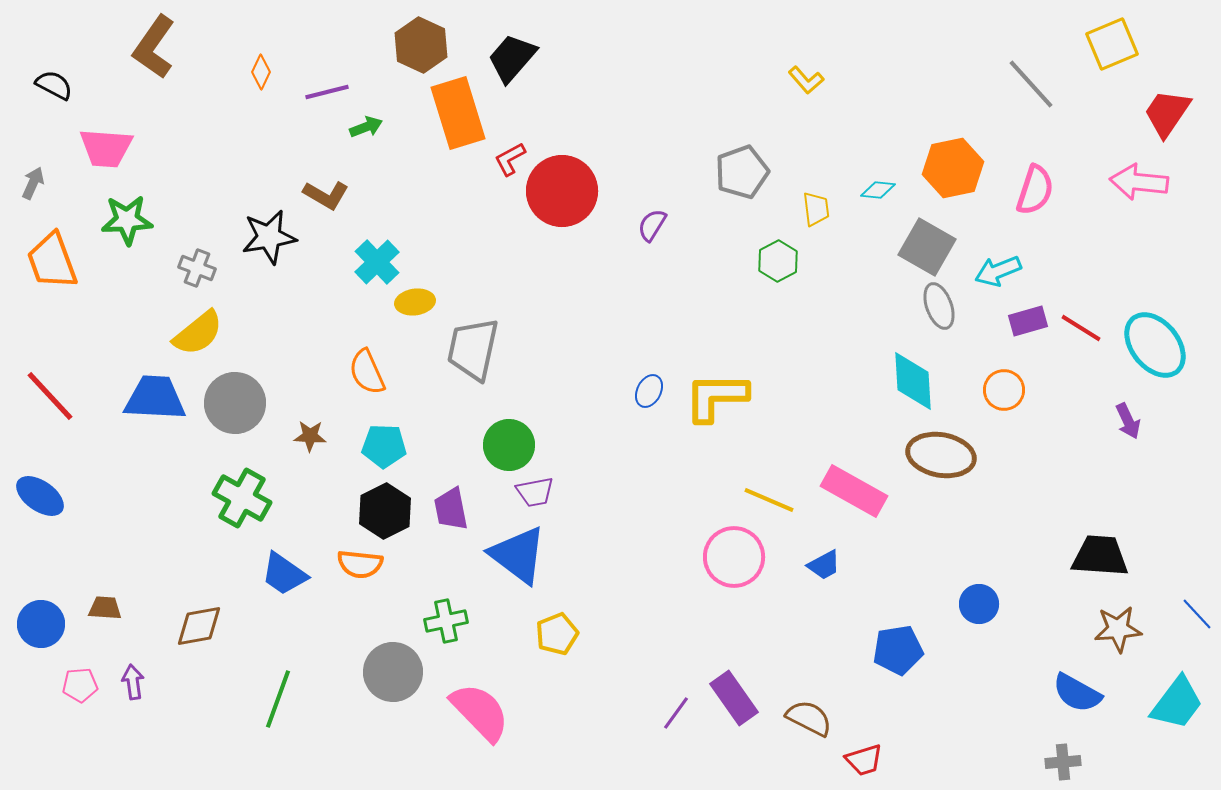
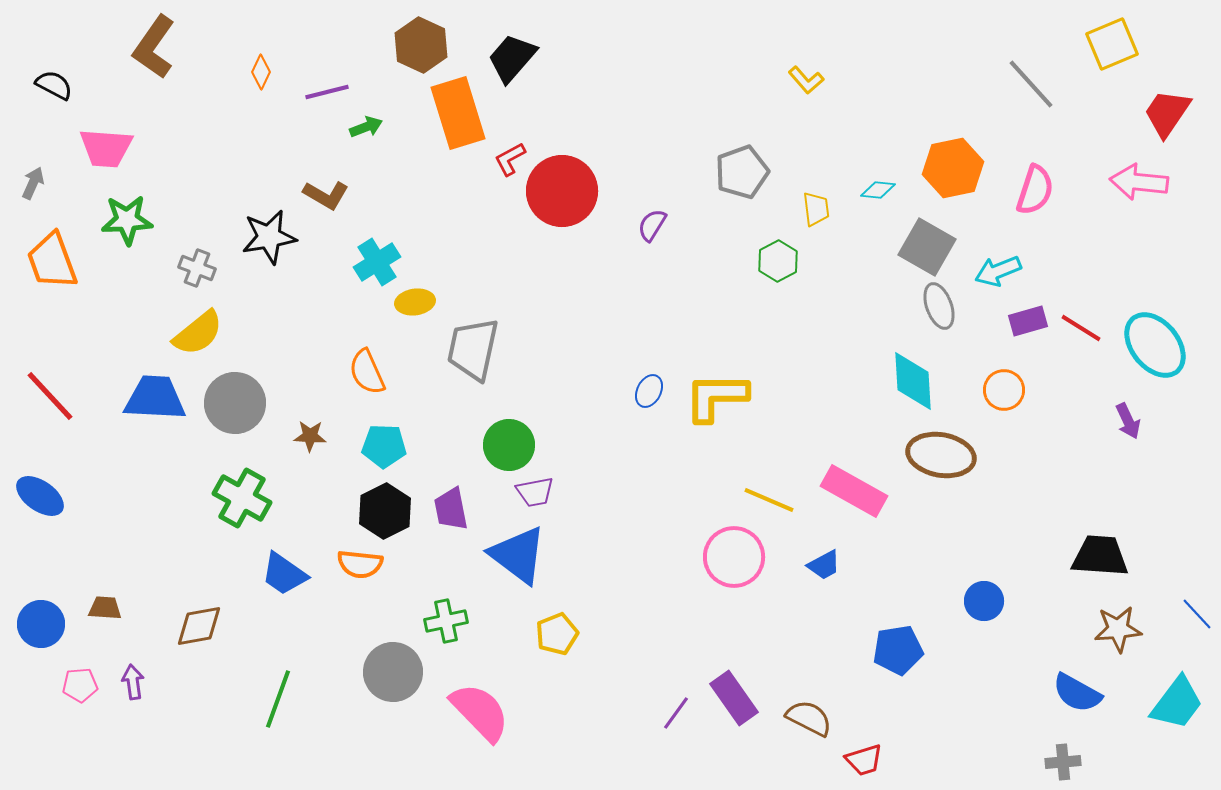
cyan cross at (377, 262): rotated 12 degrees clockwise
blue circle at (979, 604): moved 5 px right, 3 px up
